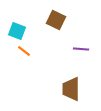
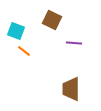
brown square: moved 4 px left
cyan square: moved 1 px left
purple line: moved 7 px left, 6 px up
